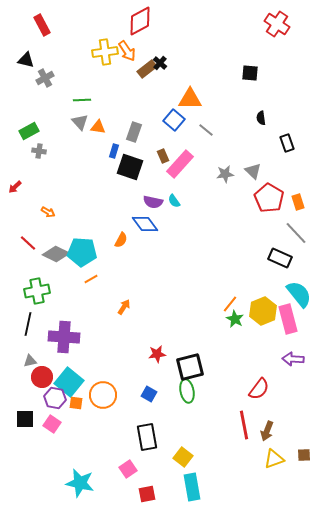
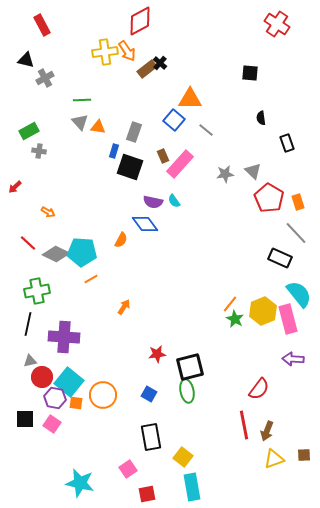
black rectangle at (147, 437): moved 4 px right
